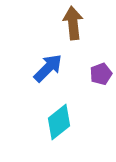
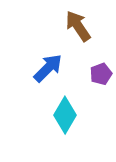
brown arrow: moved 5 px right, 3 px down; rotated 28 degrees counterclockwise
cyan diamond: moved 6 px right, 7 px up; rotated 21 degrees counterclockwise
